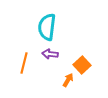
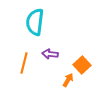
cyan semicircle: moved 12 px left, 5 px up
